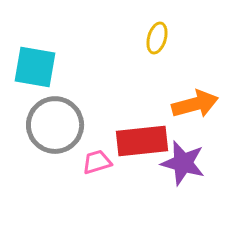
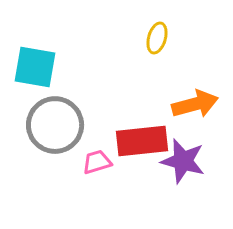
purple star: moved 2 px up
